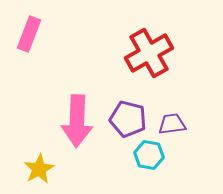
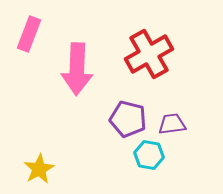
red cross: moved 1 px down
pink arrow: moved 52 px up
